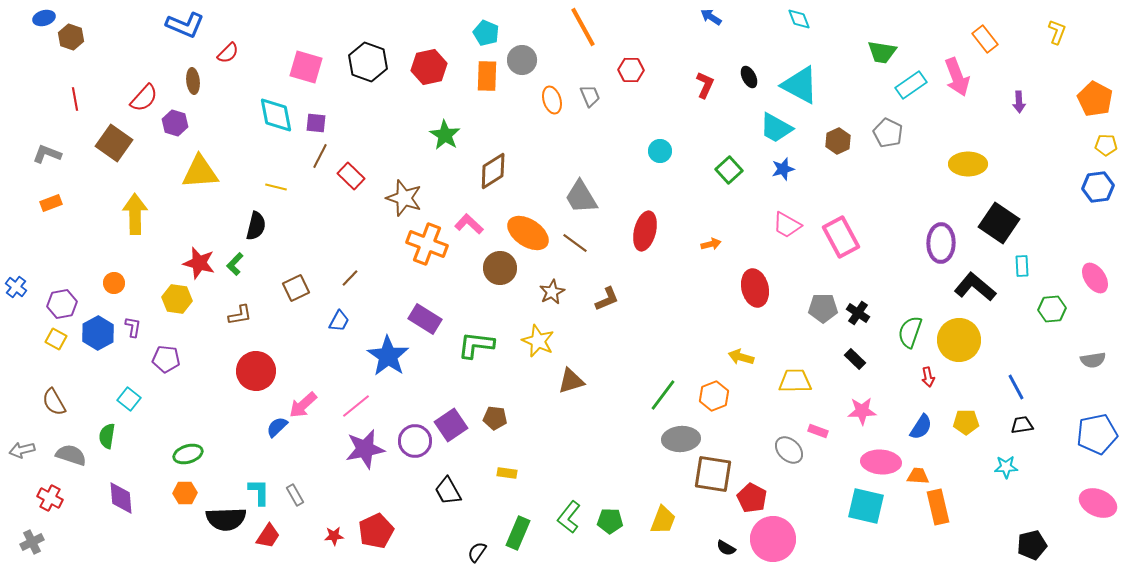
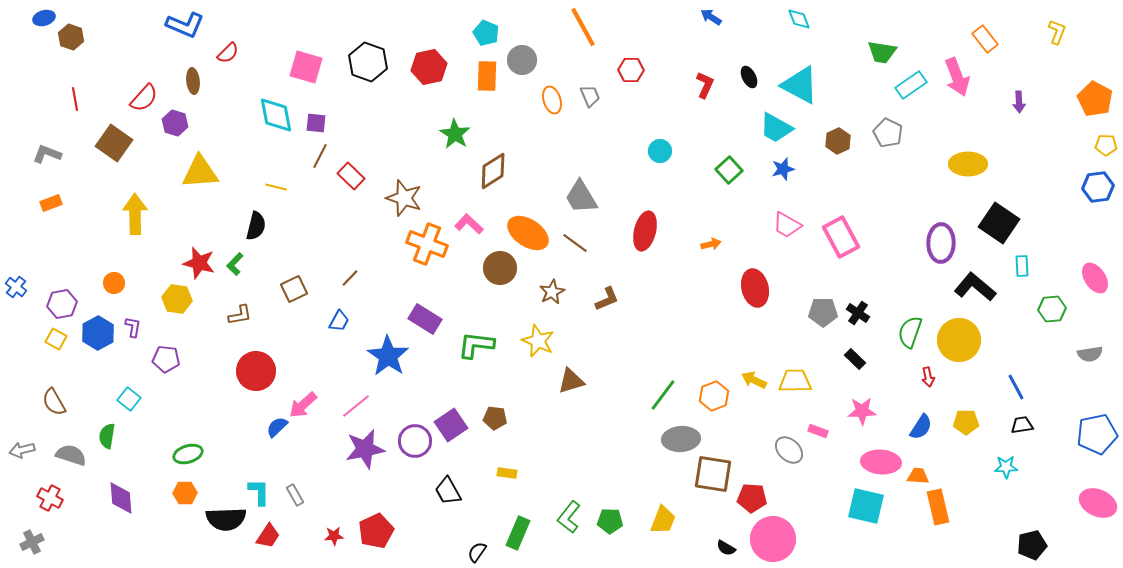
green star at (445, 135): moved 10 px right, 1 px up
brown square at (296, 288): moved 2 px left, 1 px down
gray pentagon at (823, 308): moved 4 px down
yellow arrow at (741, 357): moved 13 px right, 23 px down; rotated 10 degrees clockwise
gray semicircle at (1093, 360): moved 3 px left, 6 px up
red pentagon at (752, 498): rotated 24 degrees counterclockwise
